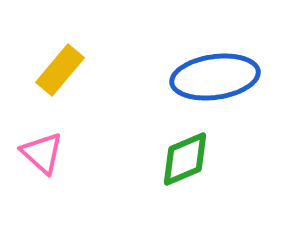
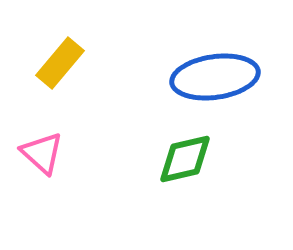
yellow rectangle: moved 7 px up
green diamond: rotated 10 degrees clockwise
